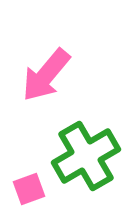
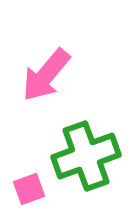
green cross: rotated 10 degrees clockwise
